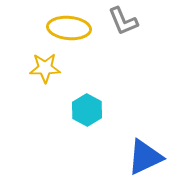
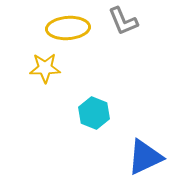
yellow ellipse: moved 1 px left; rotated 9 degrees counterclockwise
cyan hexagon: moved 7 px right, 3 px down; rotated 8 degrees counterclockwise
